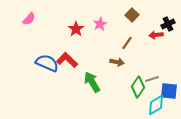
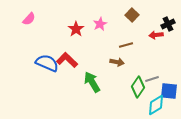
brown line: moved 1 px left, 2 px down; rotated 40 degrees clockwise
